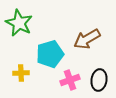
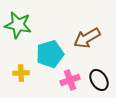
green star: moved 1 px left, 2 px down; rotated 16 degrees counterclockwise
brown arrow: moved 1 px up
black ellipse: rotated 40 degrees counterclockwise
